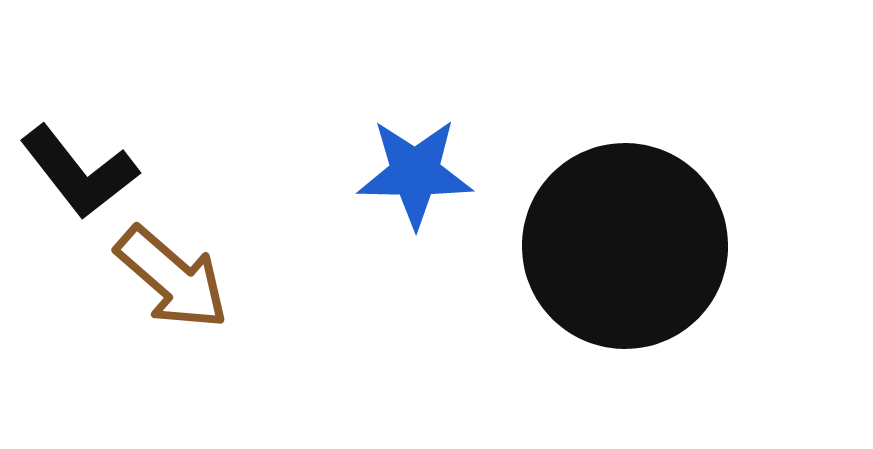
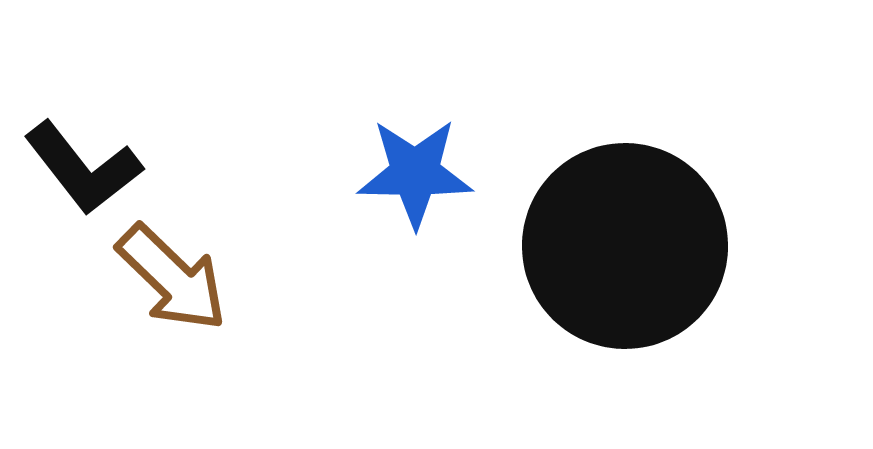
black L-shape: moved 4 px right, 4 px up
brown arrow: rotated 3 degrees clockwise
